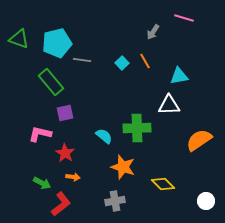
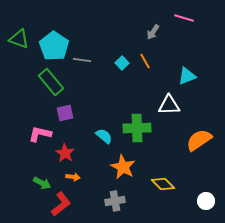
cyan pentagon: moved 3 px left, 3 px down; rotated 24 degrees counterclockwise
cyan triangle: moved 8 px right; rotated 12 degrees counterclockwise
orange star: rotated 10 degrees clockwise
